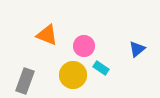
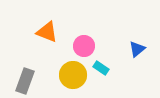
orange triangle: moved 3 px up
